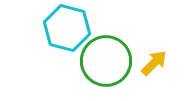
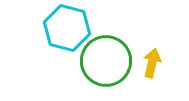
yellow arrow: moved 2 px left; rotated 32 degrees counterclockwise
